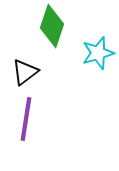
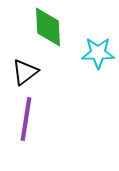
green diamond: moved 4 px left, 1 px down; rotated 21 degrees counterclockwise
cyan star: rotated 16 degrees clockwise
